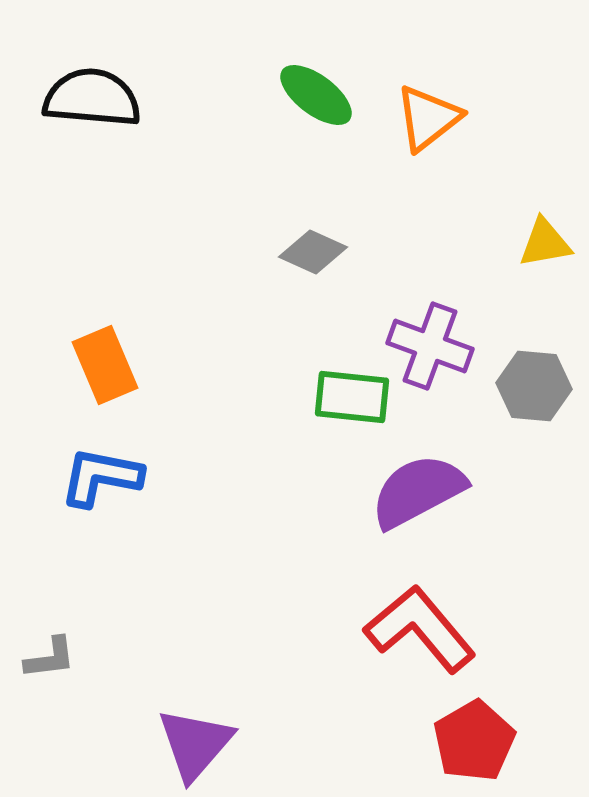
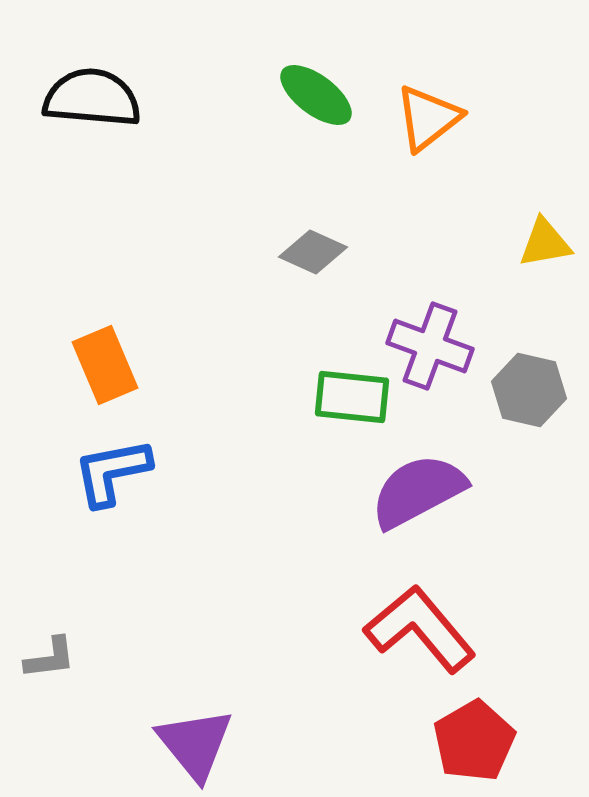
gray hexagon: moved 5 px left, 4 px down; rotated 8 degrees clockwise
blue L-shape: moved 11 px right, 5 px up; rotated 22 degrees counterclockwise
purple triangle: rotated 20 degrees counterclockwise
